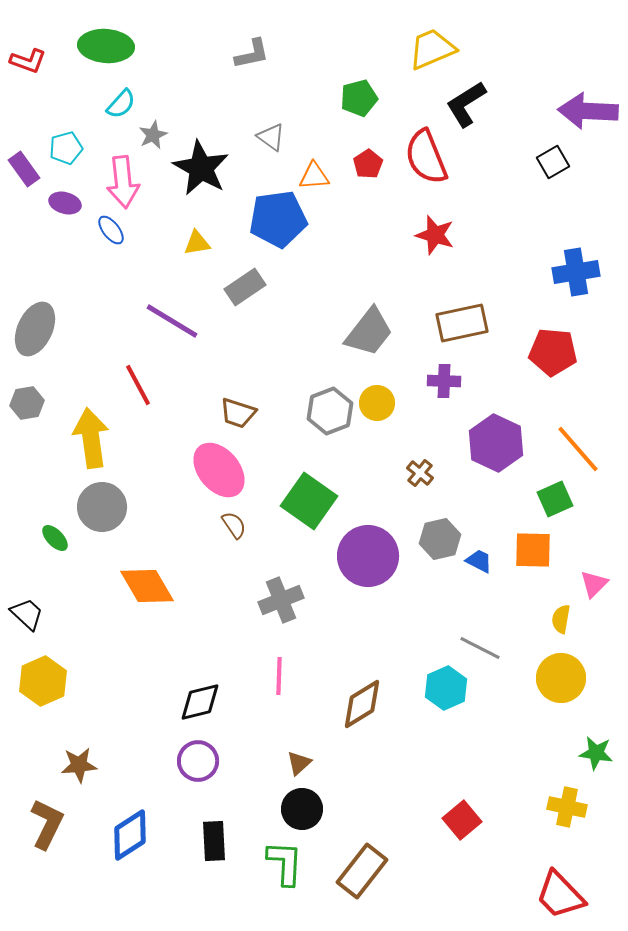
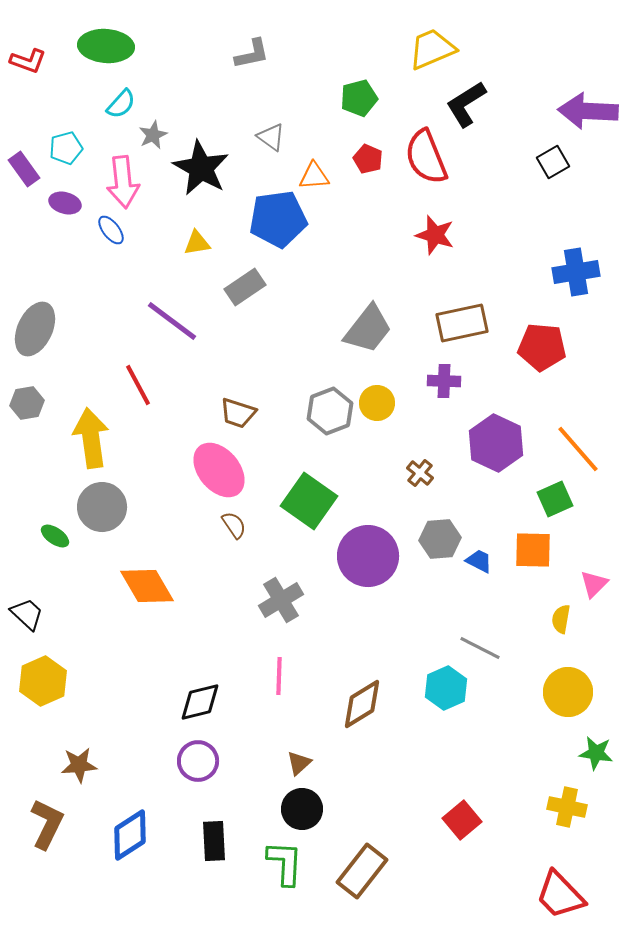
red pentagon at (368, 164): moved 5 px up; rotated 16 degrees counterclockwise
purple line at (172, 321): rotated 6 degrees clockwise
gray trapezoid at (369, 332): moved 1 px left, 3 px up
red pentagon at (553, 352): moved 11 px left, 5 px up
green ellipse at (55, 538): moved 2 px up; rotated 12 degrees counterclockwise
gray hexagon at (440, 539): rotated 9 degrees clockwise
gray cross at (281, 600): rotated 9 degrees counterclockwise
yellow circle at (561, 678): moved 7 px right, 14 px down
